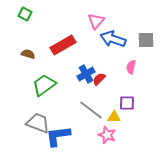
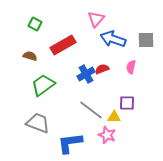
green square: moved 10 px right, 10 px down
pink triangle: moved 2 px up
brown semicircle: moved 2 px right, 2 px down
red semicircle: moved 3 px right, 10 px up; rotated 24 degrees clockwise
green trapezoid: moved 1 px left
blue L-shape: moved 12 px right, 7 px down
